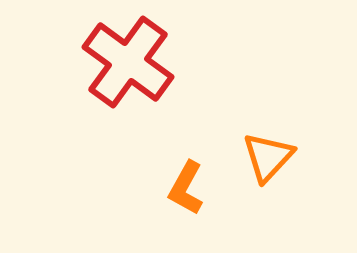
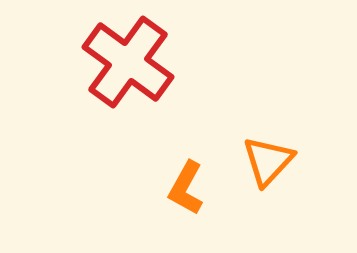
orange triangle: moved 4 px down
